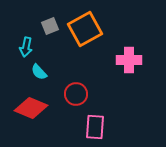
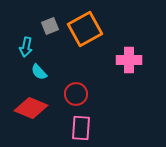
pink rectangle: moved 14 px left, 1 px down
